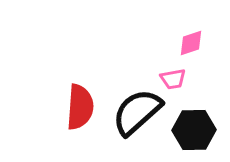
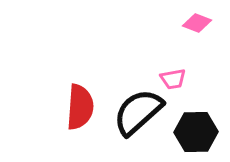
pink diamond: moved 6 px right, 20 px up; rotated 40 degrees clockwise
black semicircle: moved 1 px right
black hexagon: moved 2 px right, 2 px down
